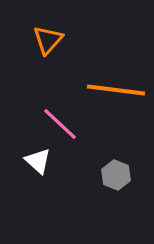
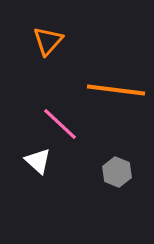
orange triangle: moved 1 px down
gray hexagon: moved 1 px right, 3 px up
